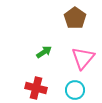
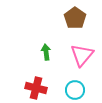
green arrow: moved 2 px right; rotated 63 degrees counterclockwise
pink triangle: moved 1 px left, 3 px up
